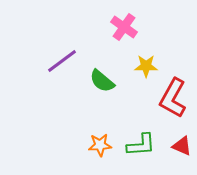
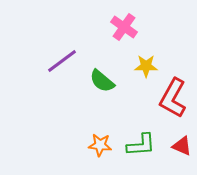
orange star: rotated 10 degrees clockwise
